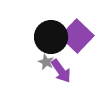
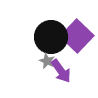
gray star: moved 1 px right, 1 px up
